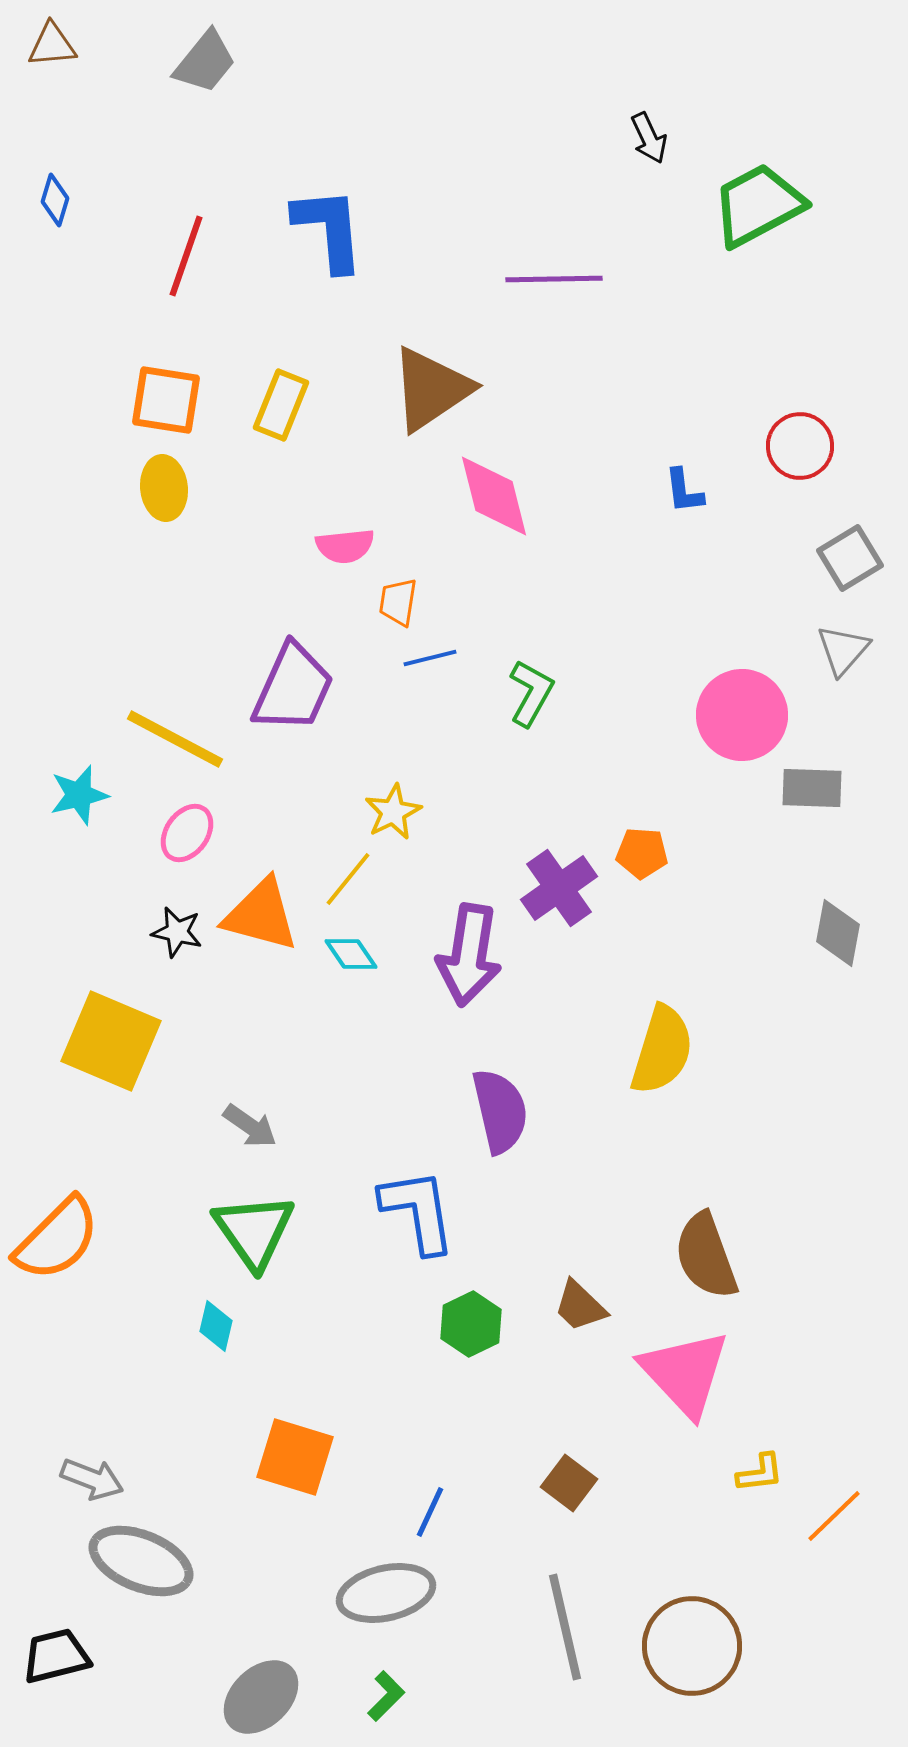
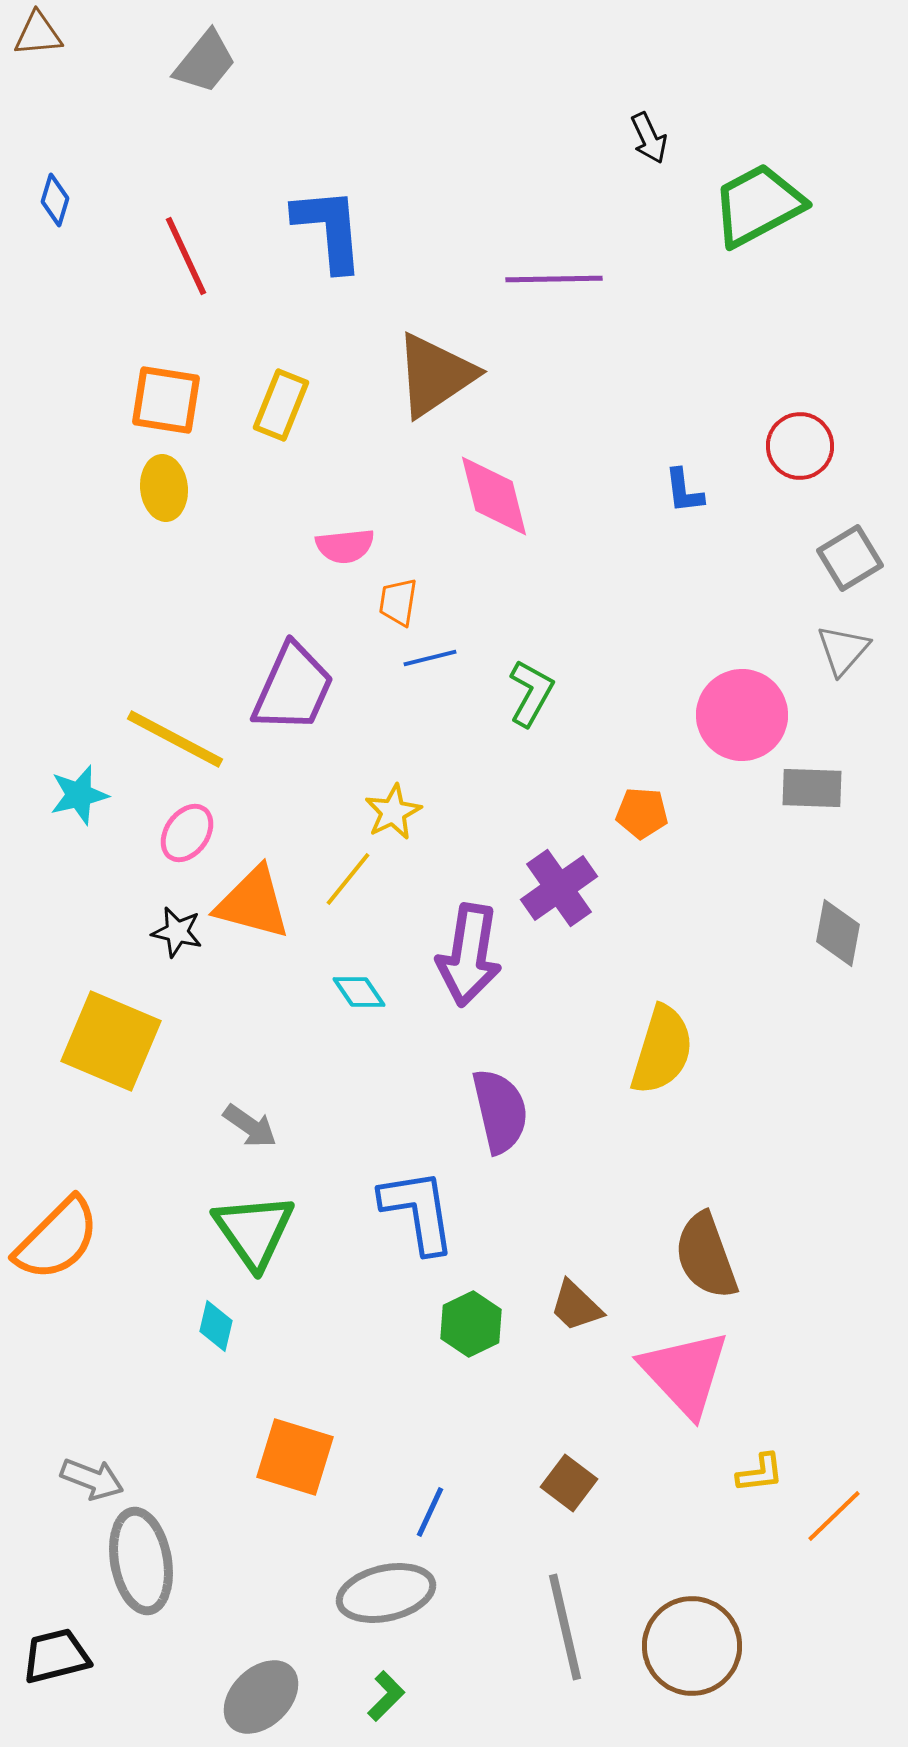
brown triangle at (52, 45): moved 14 px left, 11 px up
red line at (186, 256): rotated 44 degrees counterclockwise
brown triangle at (431, 389): moved 4 px right, 14 px up
orange pentagon at (642, 853): moved 40 px up
orange triangle at (261, 915): moved 8 px left, 12 px up
cyan diamond at (351, 954): moved 8 px right, 38 px down
brown trapezoid at (580, 1306): moved 4 px left
gray ellipse at (141, 1561): rotated 58 degrees clockwise
